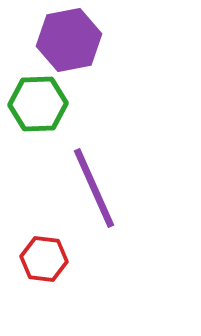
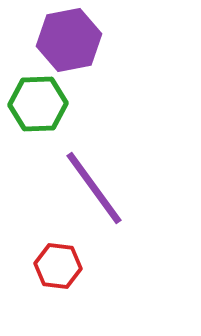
purple line: rotated 12 degrees counterclockwise
red hexagon: moved 14 px right, 7 px down
